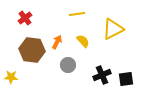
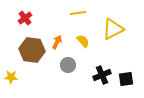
yellow line: moved 1 px right, 1 px up
